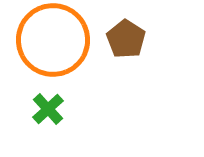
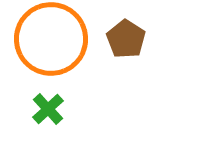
orange circle: moved 2 px left, 1 px up
